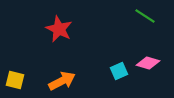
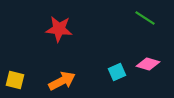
green line: moved 2 px down
red star: rotated 20 degrees counterclockwise
pink diamond: moved 1 px down
cyan square: moved 2 px left, 1 px down
